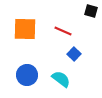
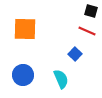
red line: moved 24 px right
blue square: moved 1 px right
blue circle: moved 4 px left
cyan semicircle: rotated 30 degrees clockwise
